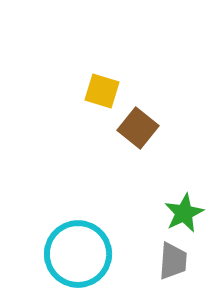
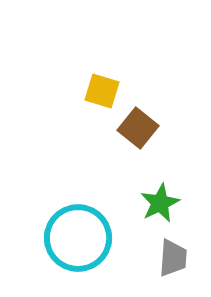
green star: moved 24 px left, 10 px up
cyan circle: moved 16 px up
gray trapezoid: moved 3 px up
